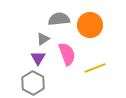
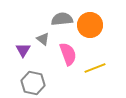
gray semicircle: moved 3 px right
gray triangle: rotated 48 degrees counterclockwise
pink semicircle: moved 1 px right
purple triangle: moved 15 px left, 8 px up
gray hexagon: rotated 15 degrees counterclockwise
